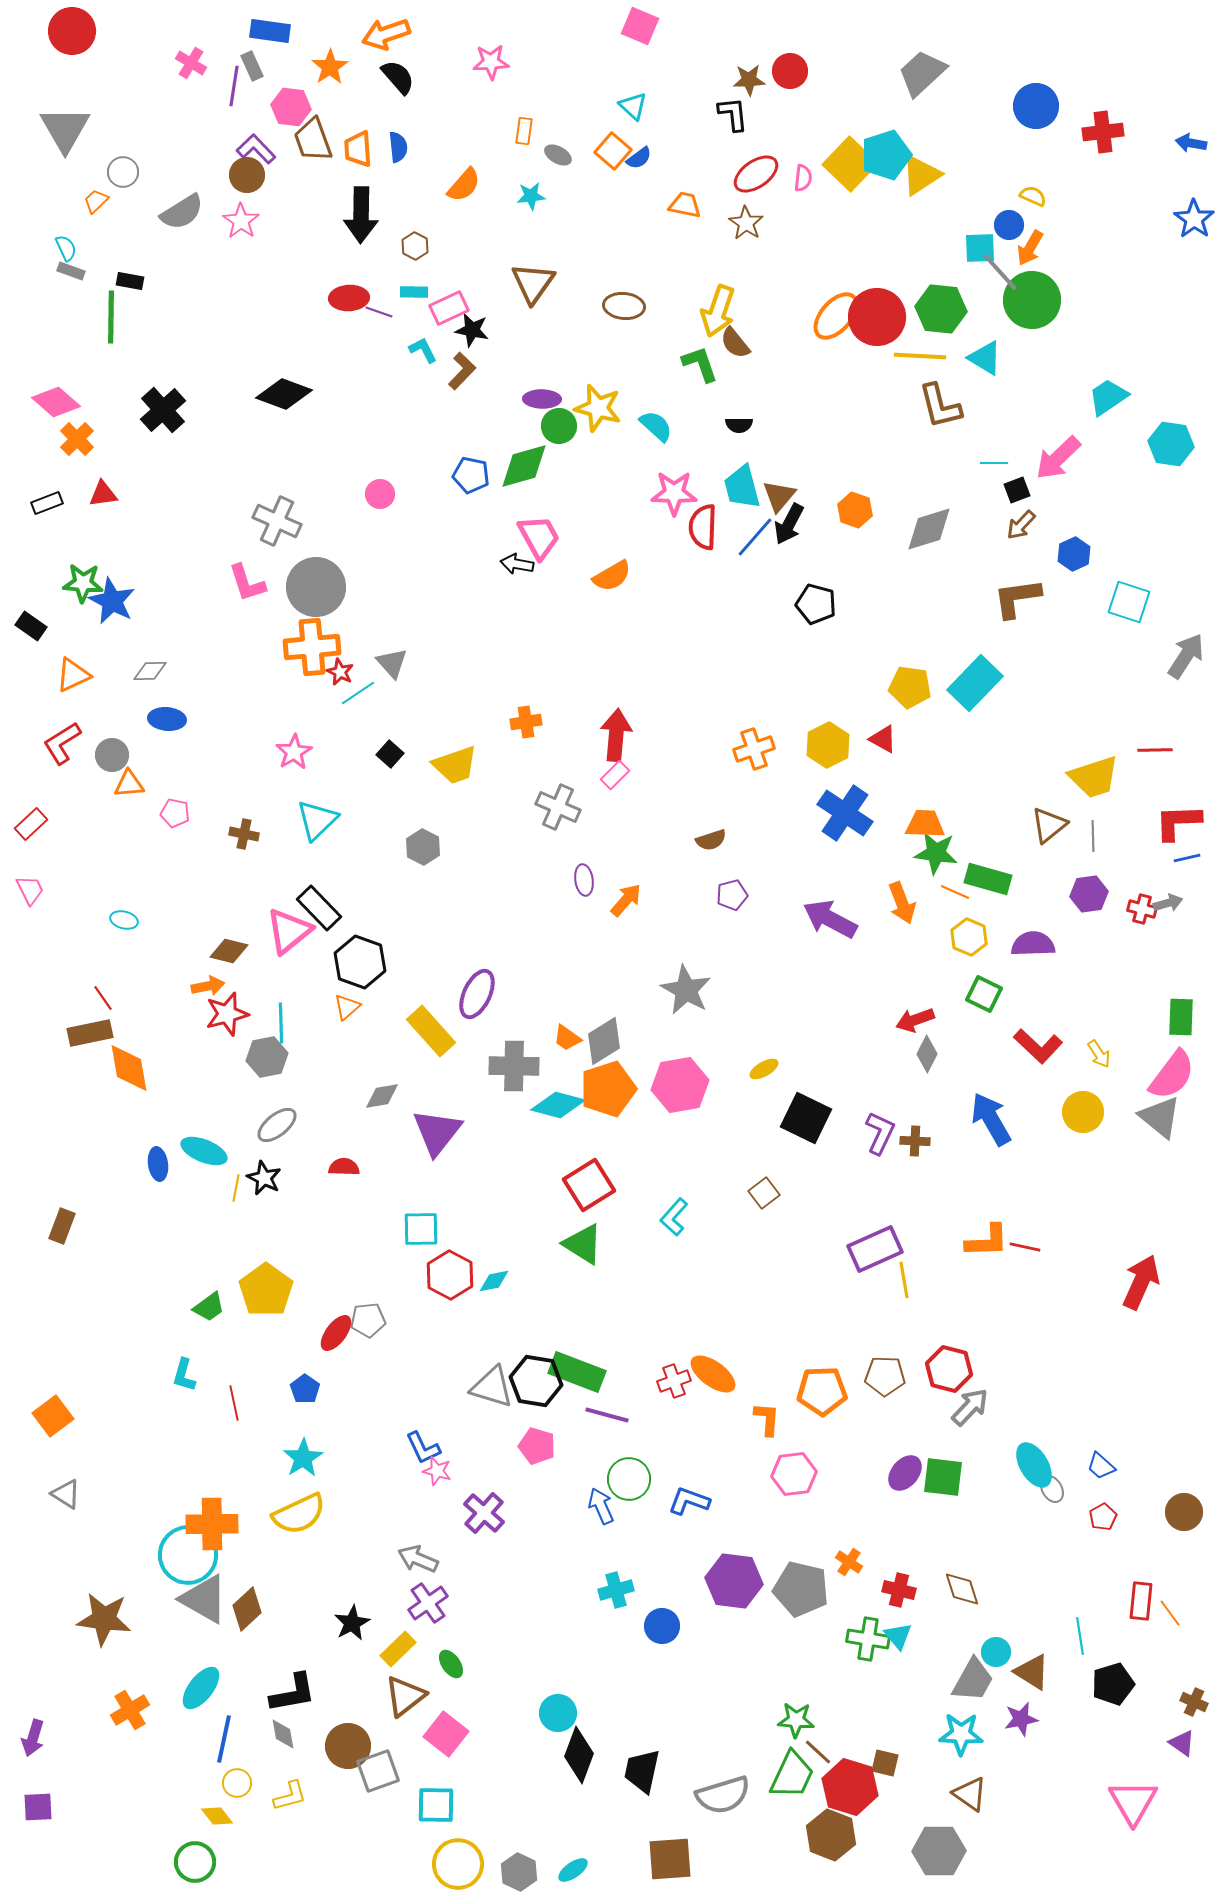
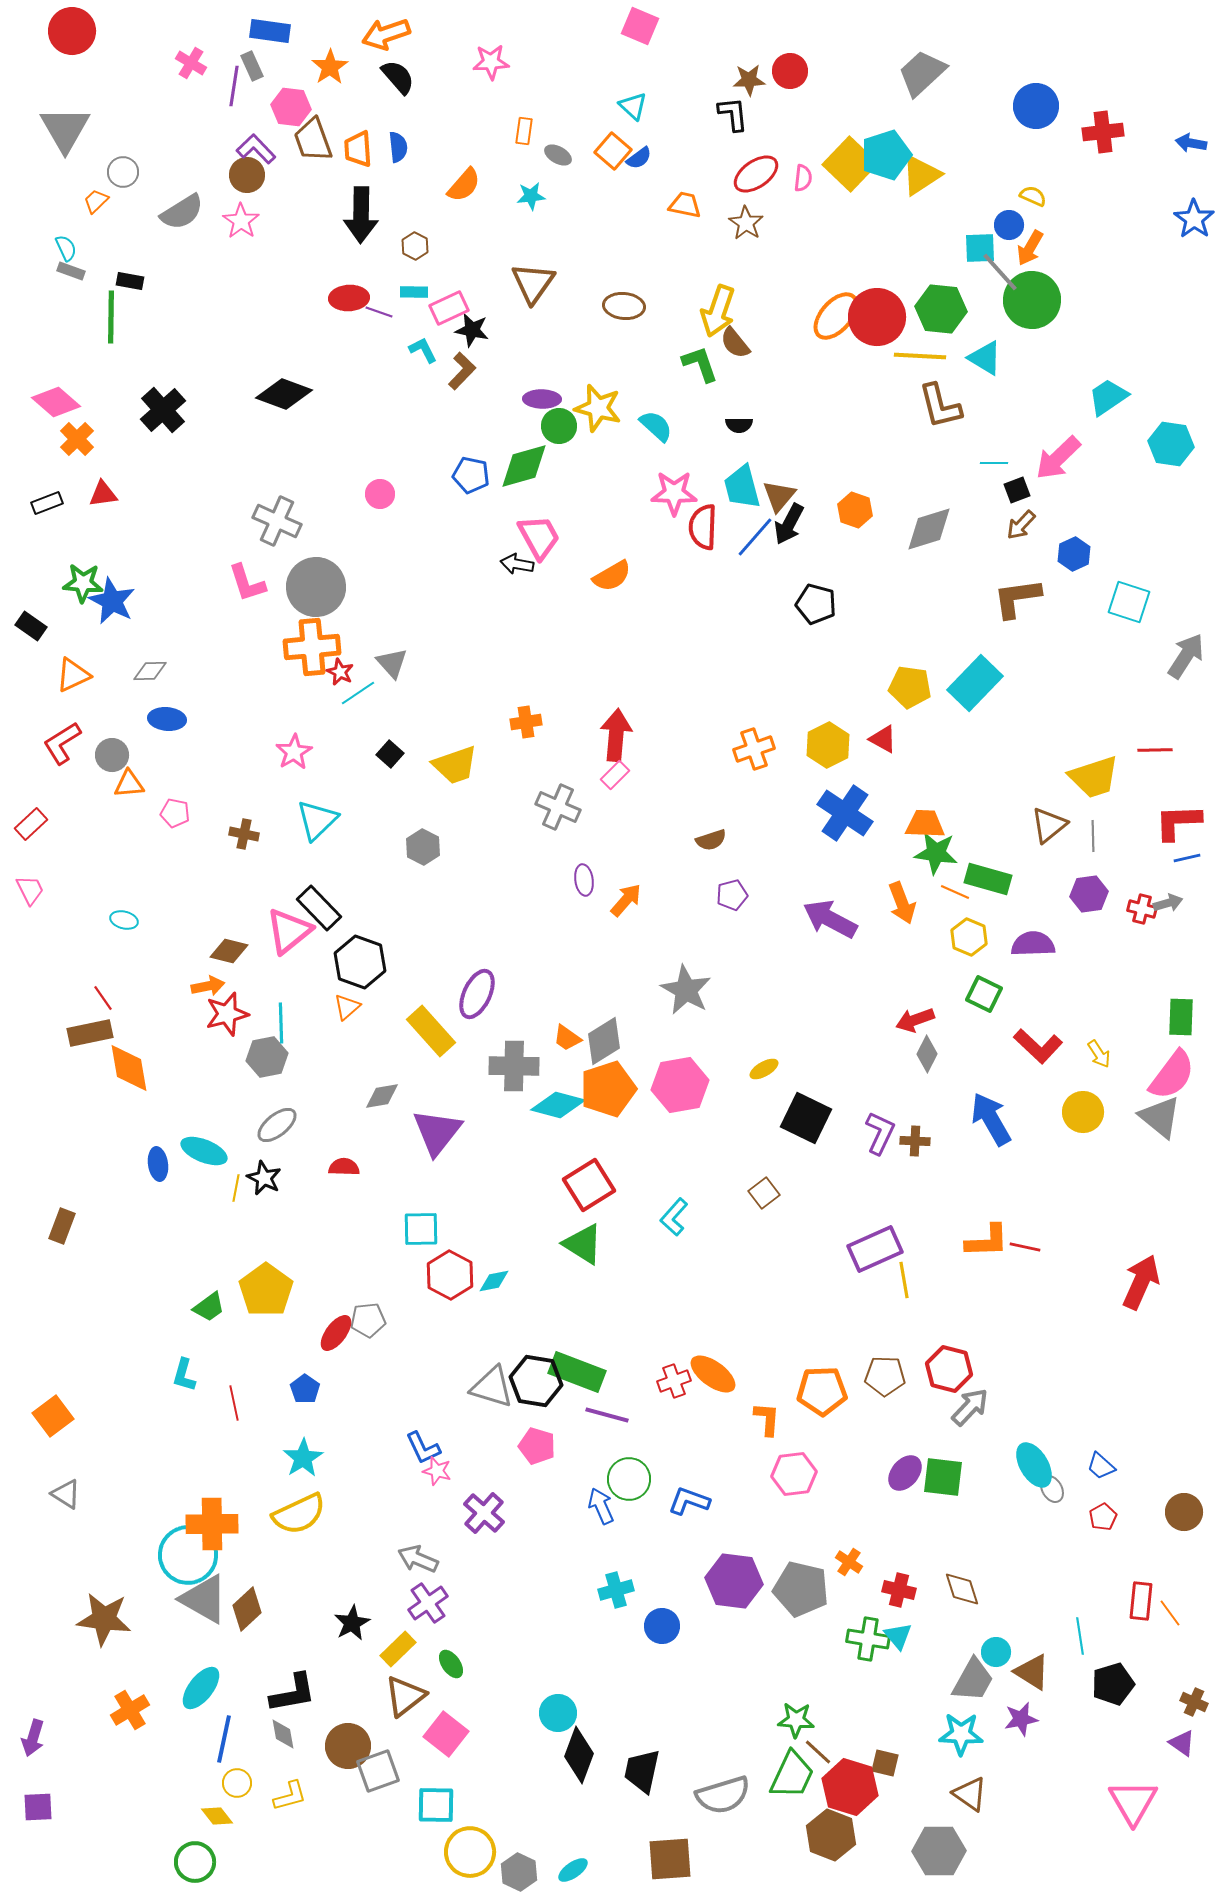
yellow circle at (458, 1864): moved 12 px right, 12 px up
